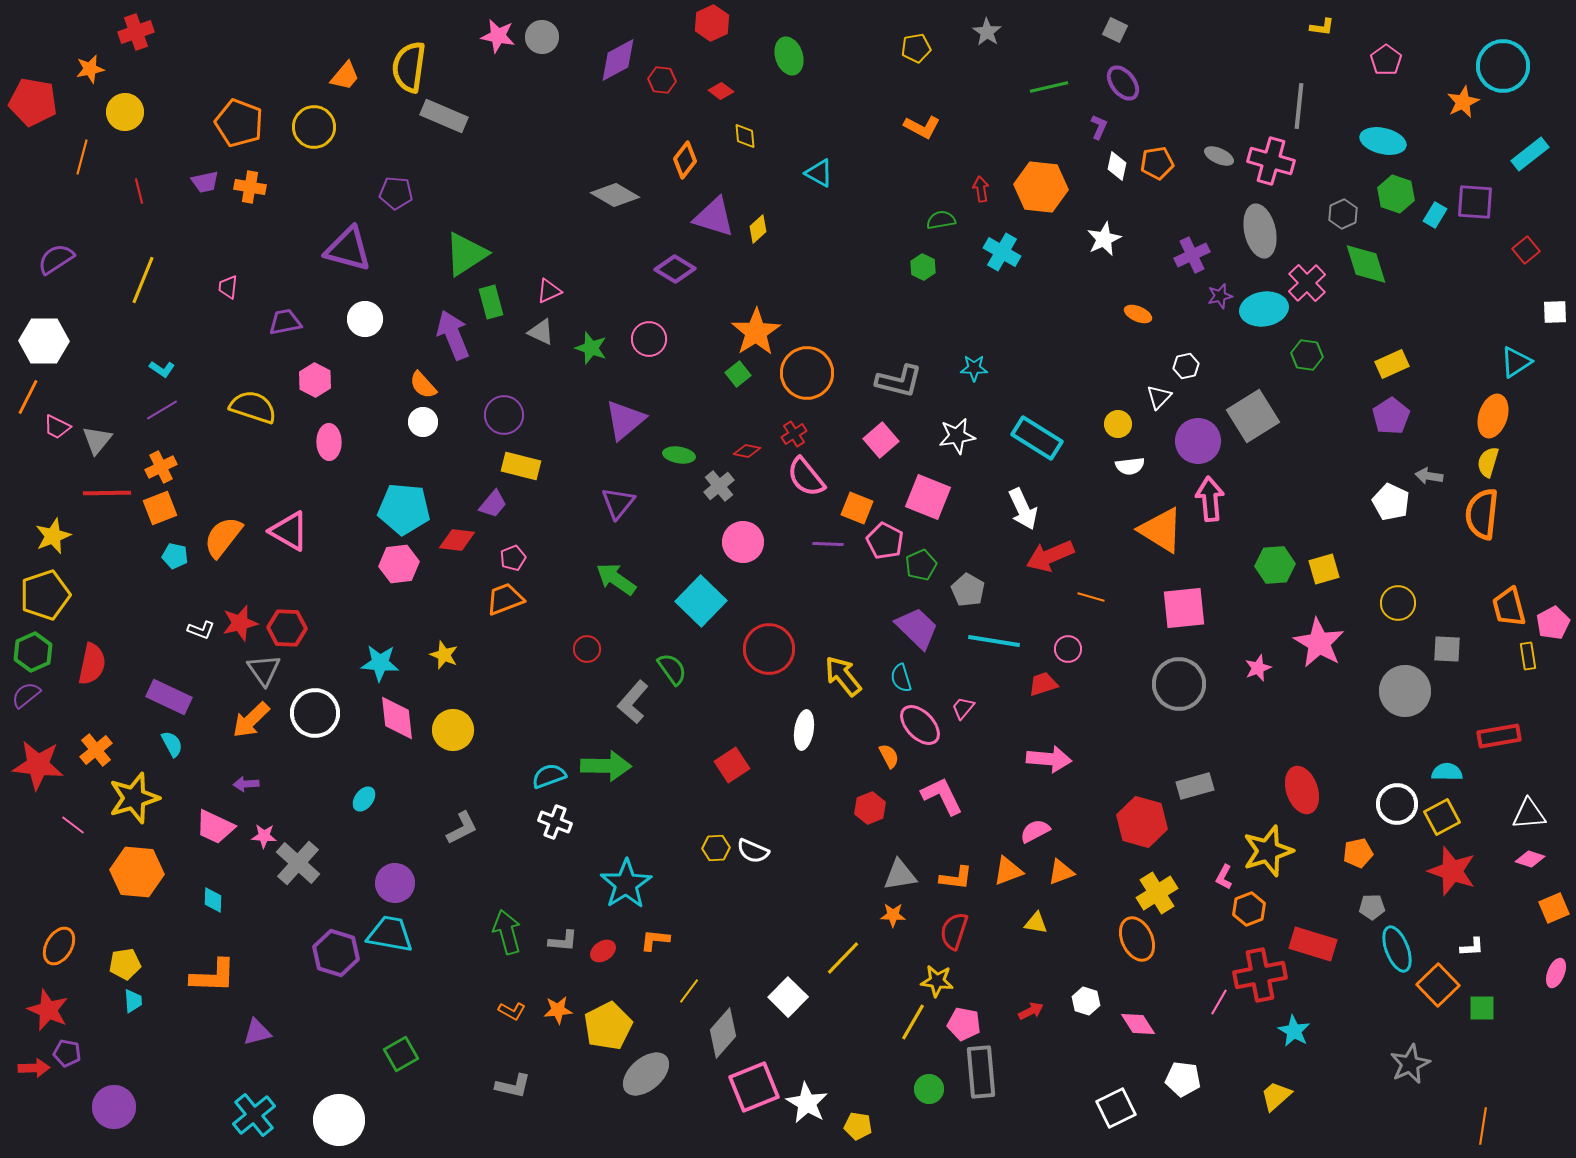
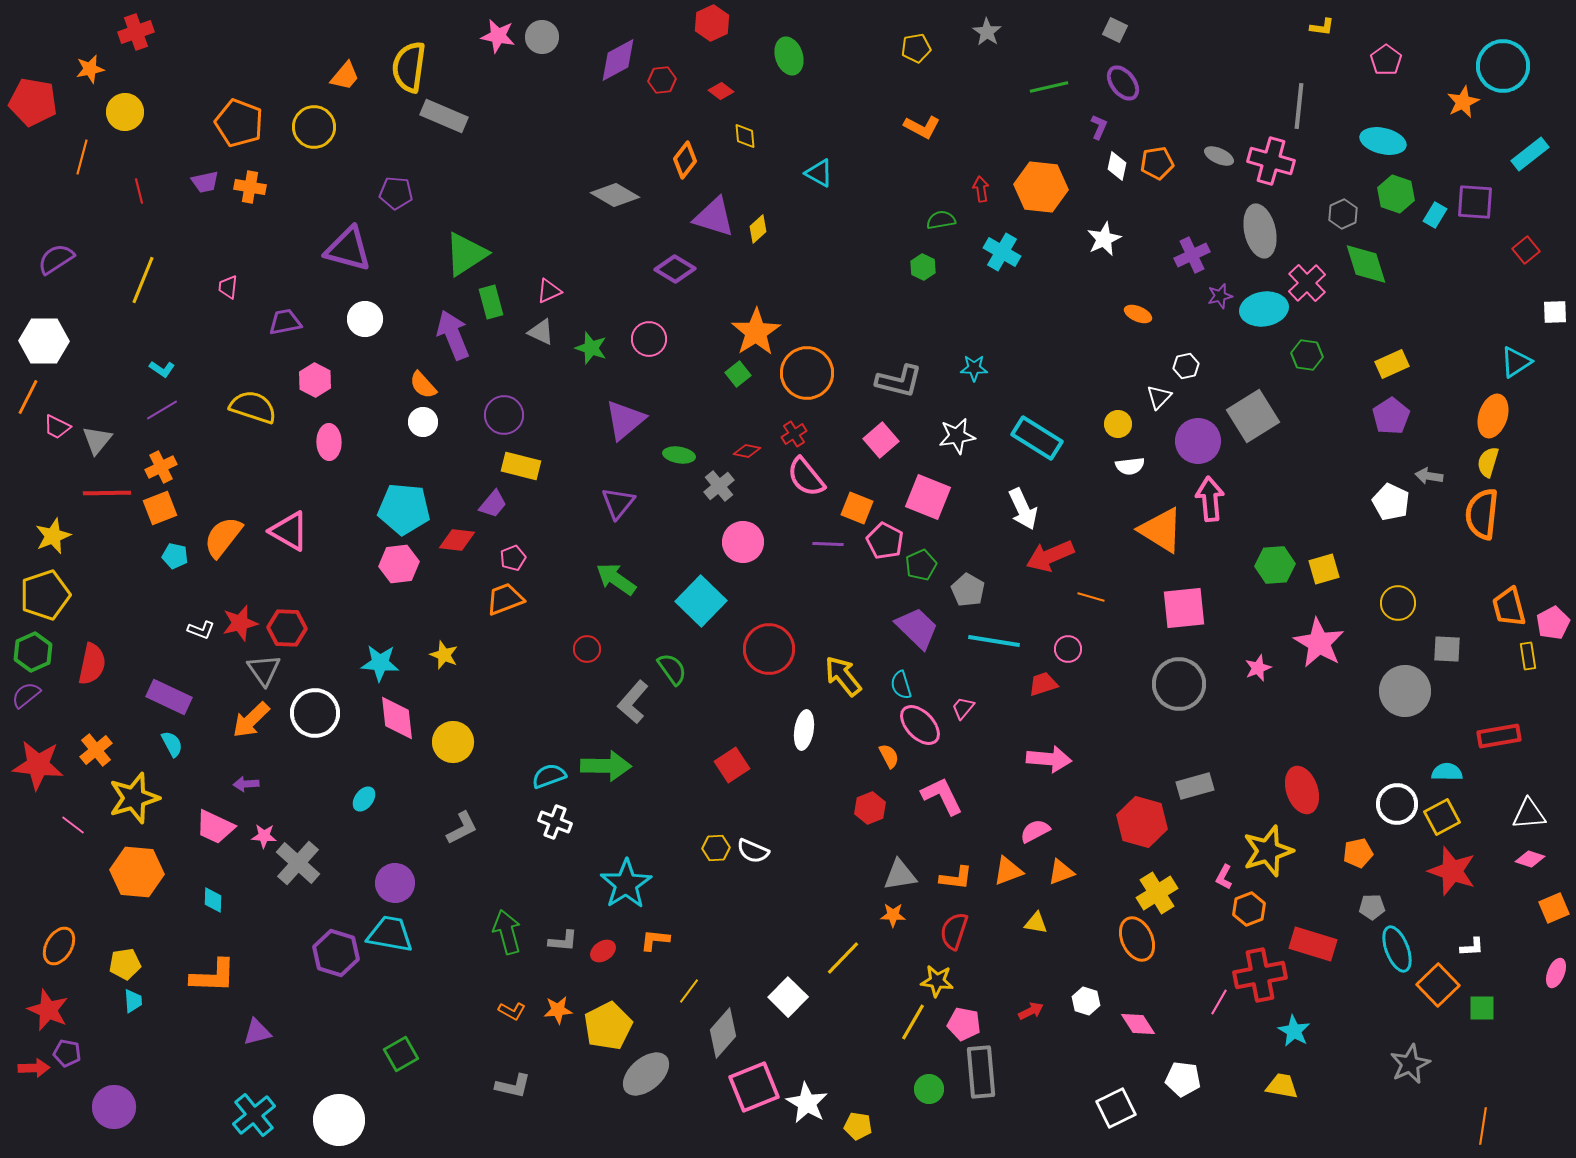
red hexagon at (662, 80): rotated 12 degrees counterclockwise
cyan semicircle at (901, 678): moved 7 px down
yellow circle at (453, 730): moved 12 px down
yellow trapezoid at (1276, 1096): moved 6 px right, 10 px up; rotated 52 degrees clockwise
